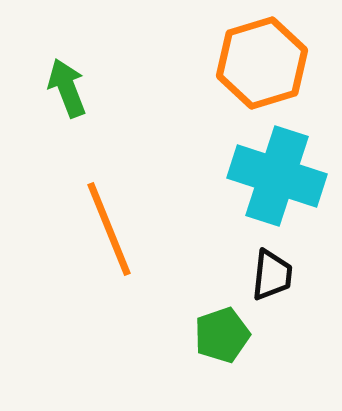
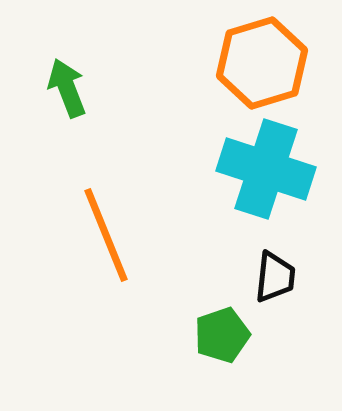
cyan cross: moved 11 px left, 7 px up
orange line: moved 3 px left, 6 px down
black trapezoid: moved 3 px right, 2 px down
